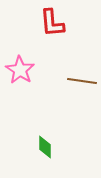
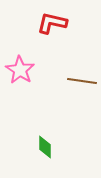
red L-shape: rotated 108 degrees clockwise
